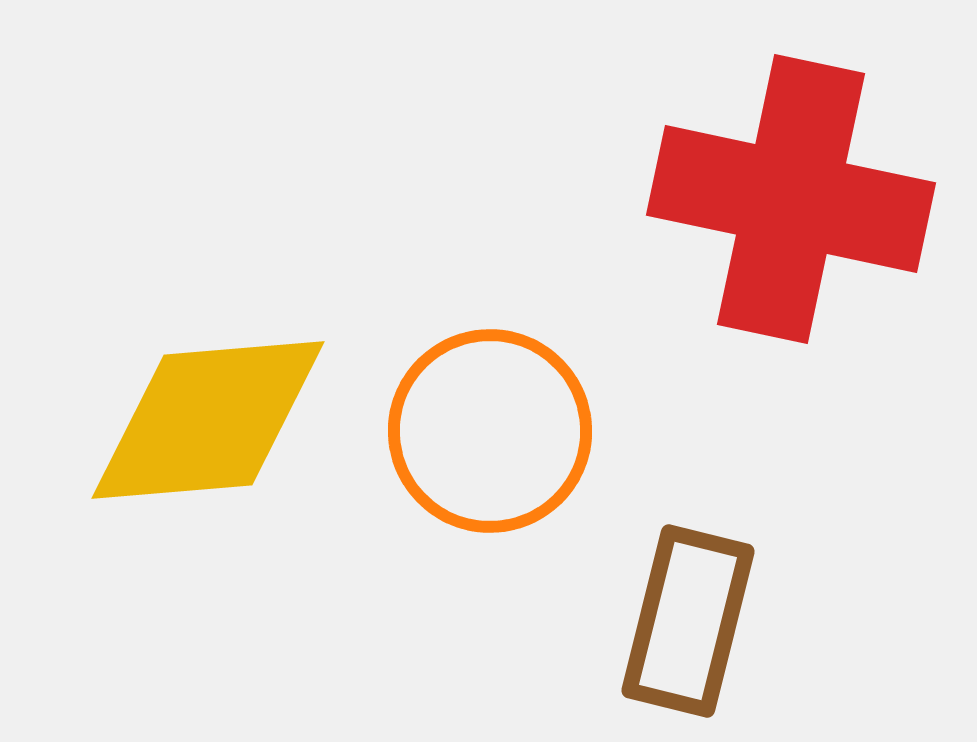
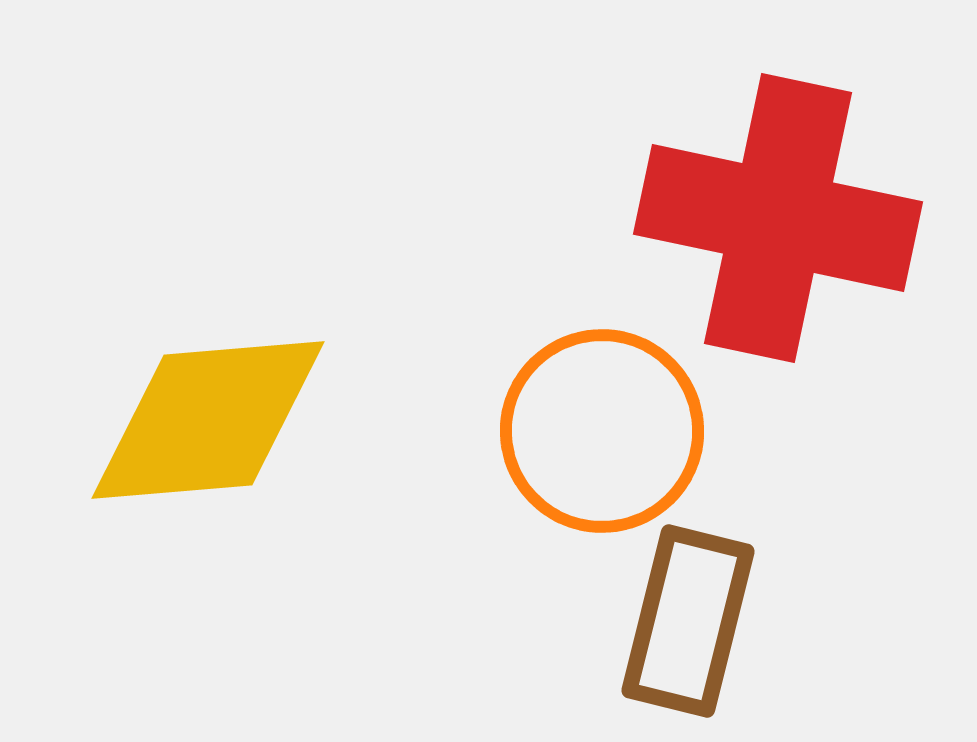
red cross: moved 13 px left, 19 px down
orange circle: moved 112 px right
